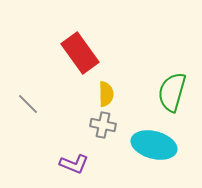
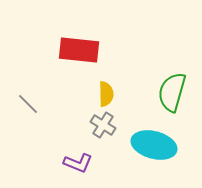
red rectangle: moved 1 px left, 3 px up; rotated 48 degrees counterclockwise
gray cross: rotated 20 degrees clockwise
purple L-shape: moved 4 px right, 1 px up
